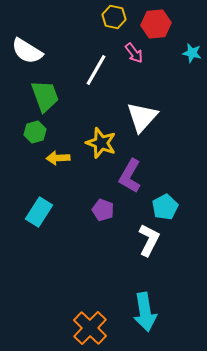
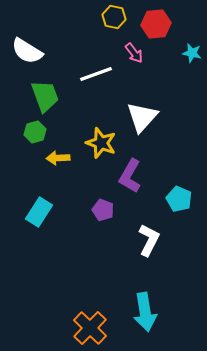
white line: moved 4 px down; rotated 40 degrees clockwise
cyan pentagon: moved 14 px right, 8 px up; rotated 20 degrees counterclockwise
